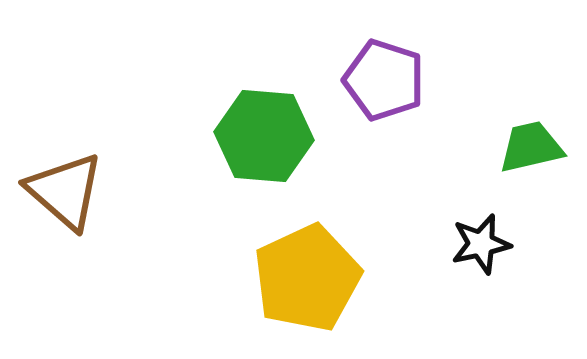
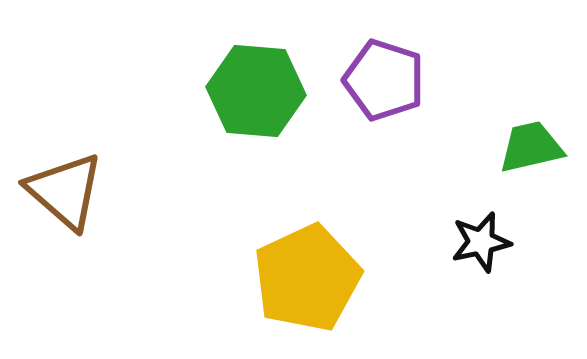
green hexagon: moved 8 px left, 45 px up
black star: moved 2 px up
